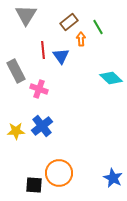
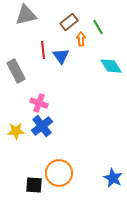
gray triangle: rotated 45 degrees clockwise
cyan diamond: moved 12 px up; rotated 15 degrees clockwise
pink cross: moved 14 px down
